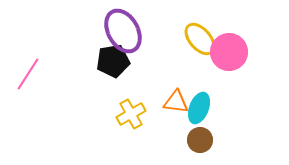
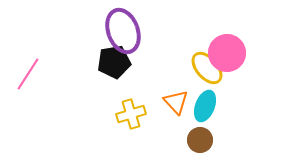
purple ellipse: rotated 9 degrees clockwise
yellow ellipse: moved 7 px right, 29 px down
pink circle: moved 2 px left, 1 px down
black pentagon: moved 1 px right, 1 px down
orange triangle: rotated 40 degrees clockwise
cyan ellipse: moved 6 px right, 2 px up
yellow cross: rotated 12 degrees clockwise
